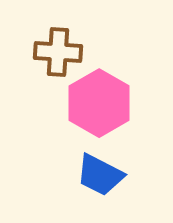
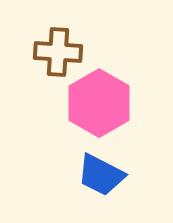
blue trapezoid: moved 1 px right
